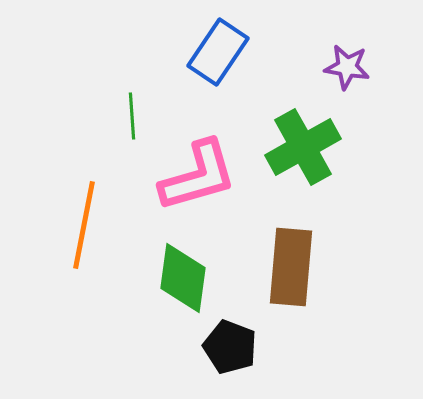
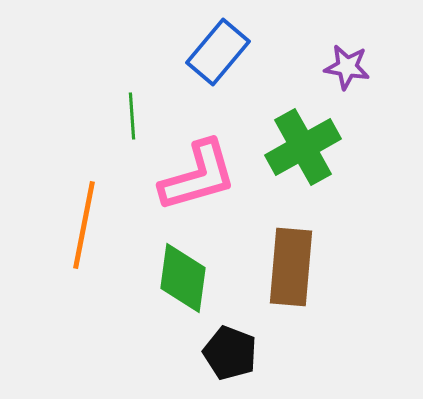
blue rectangle: rotated 6 degrees clockwise
black pentagon: moved 6 px down
